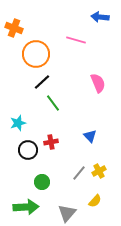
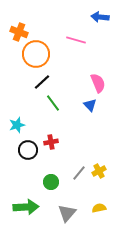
orange cross: moved 5 px right, 4 px down
cyan star: moved 1 px left, 2 px down
blue triangle: moved 31 px up
green circle: moved 9 px right
yellow semicircle: moved 4 px right, 7 px down; rotated 144 degrees counterclockwise
